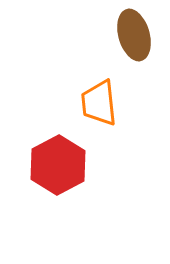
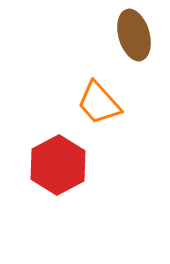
orange trapezoid: rotated 36 degrees counterclockwise
